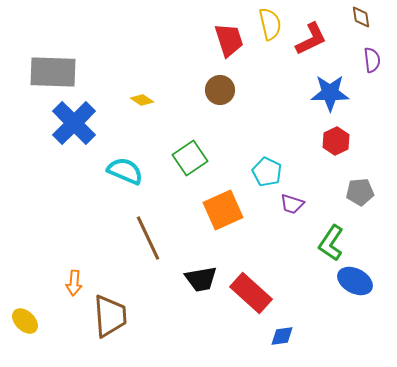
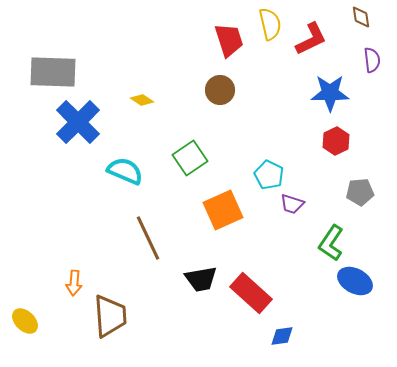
blue cross: moved 4 px right, 1 px up
cyan pentagon: moved 2 px right, 3 px down
